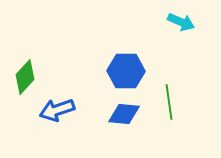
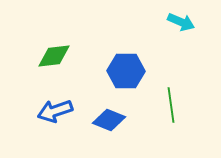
green diamond: moved 29 px right, 21 px up; rotated 40 degrees clockwise
green line: moved 2 px right, 3 px down
blue arrow: moved 2 px left, 1 px down
blue diamond: moved 15 px left, 6 px down; rotated 16 degrees clockwise
